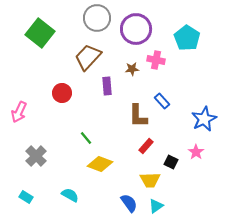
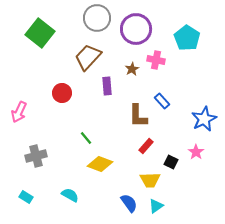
brown star: rotated 24 degrees counterclockwise
gray cross: rotated 30 degrees clockwise
